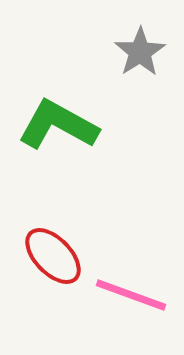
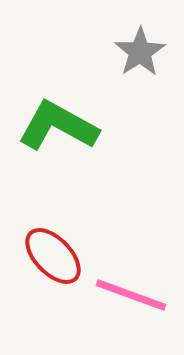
green L-shape: moved 1 px down
